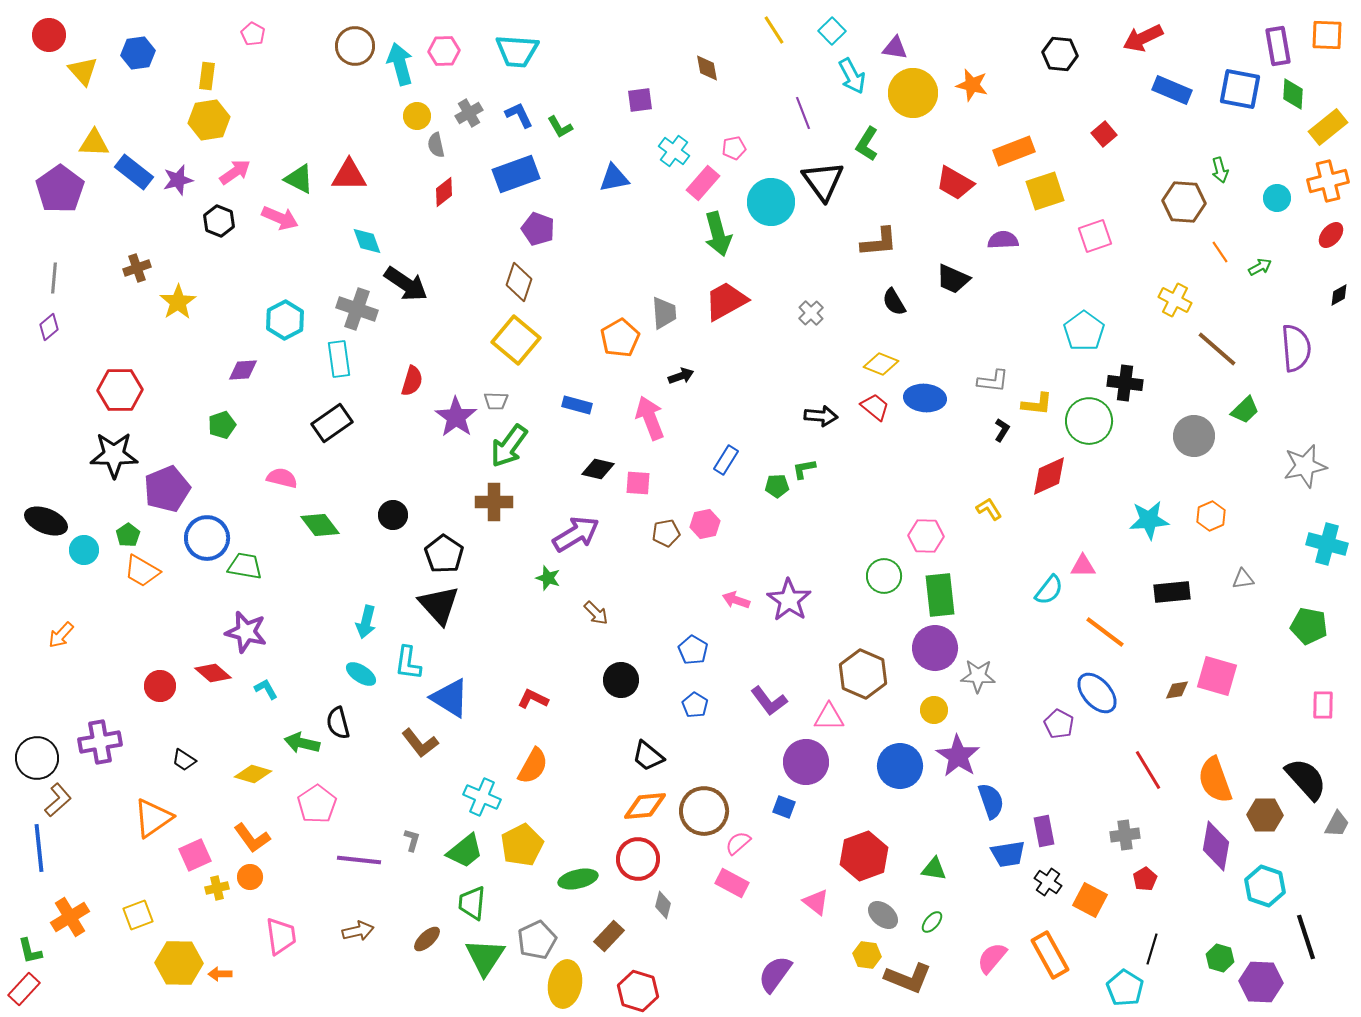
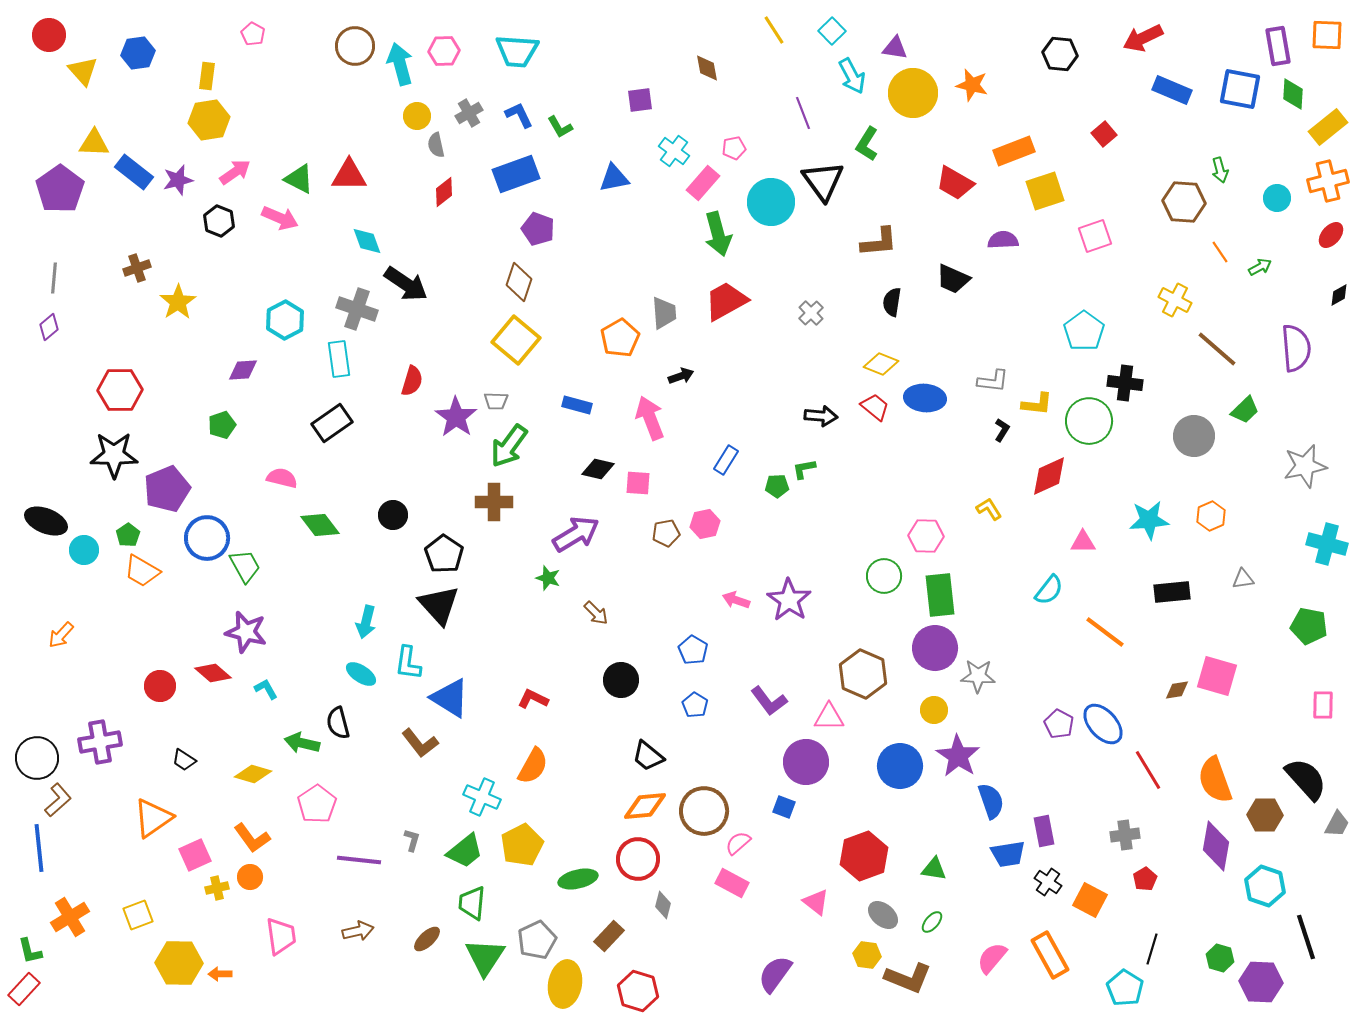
black semicircle at (894, 302): moved 2 px left; rotated 40 degrees clockwise
green trapezoid at (245, 566): rotated 51 degrees clockwise
pink triangle at (1083, 566): moved 24 px up
blue ellipse at (1097, 693): moved 6 px right, 31 px down
